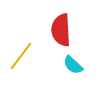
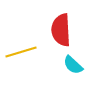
yellow line: moved 4 px up; rotated 36 degrees clockwise
